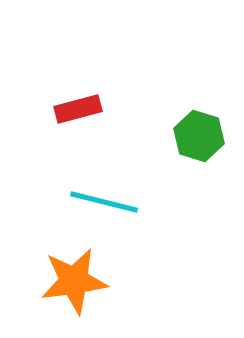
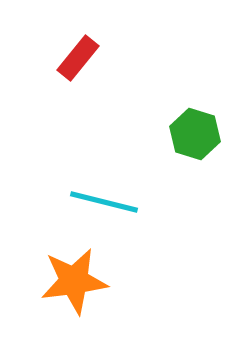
red rectangle: moved 51 px up; rotated 36 degrees counterclockwise
green hexagon: moved 4 px left, 2 px up
